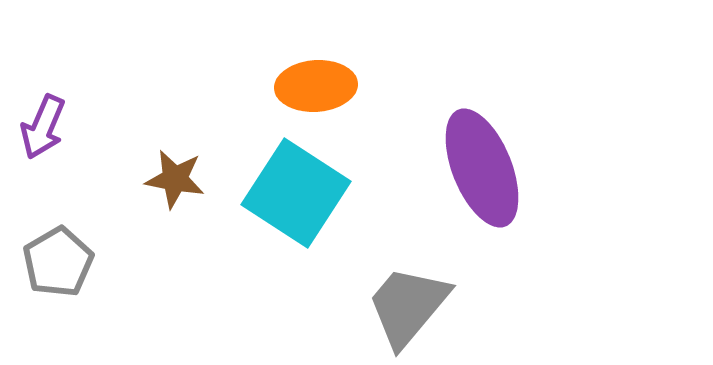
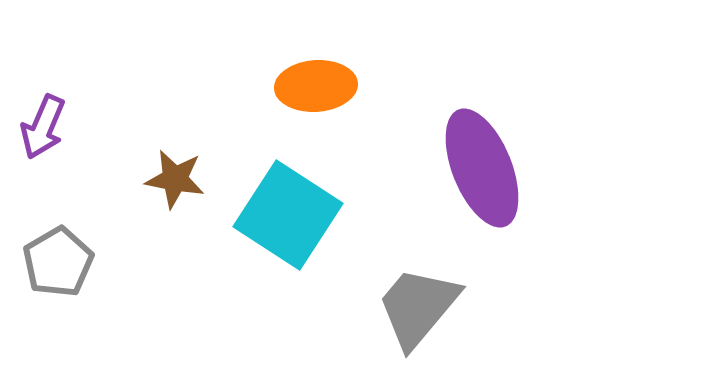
cyan square: moved 8 px left, 22 px down
gray trapezoid: moved 10 px right, 1 px down
